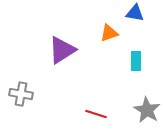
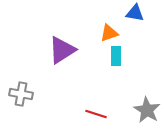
cyan rectangle: moved 20 px left, 5 px up
